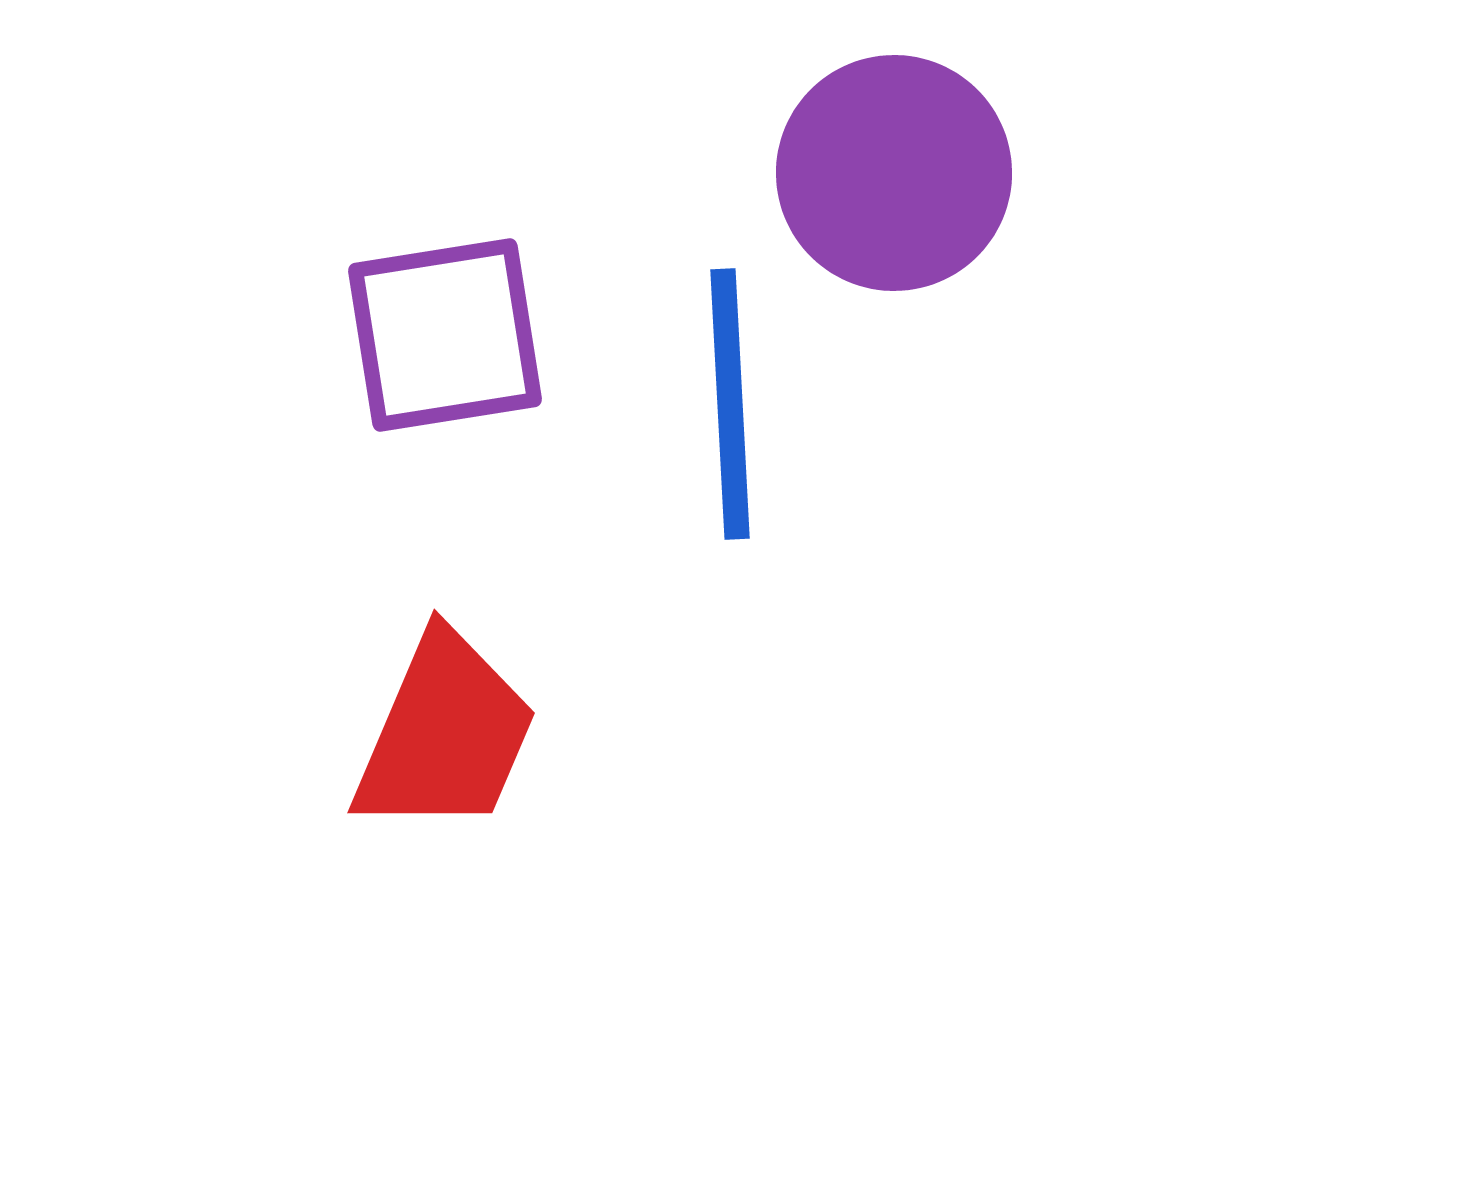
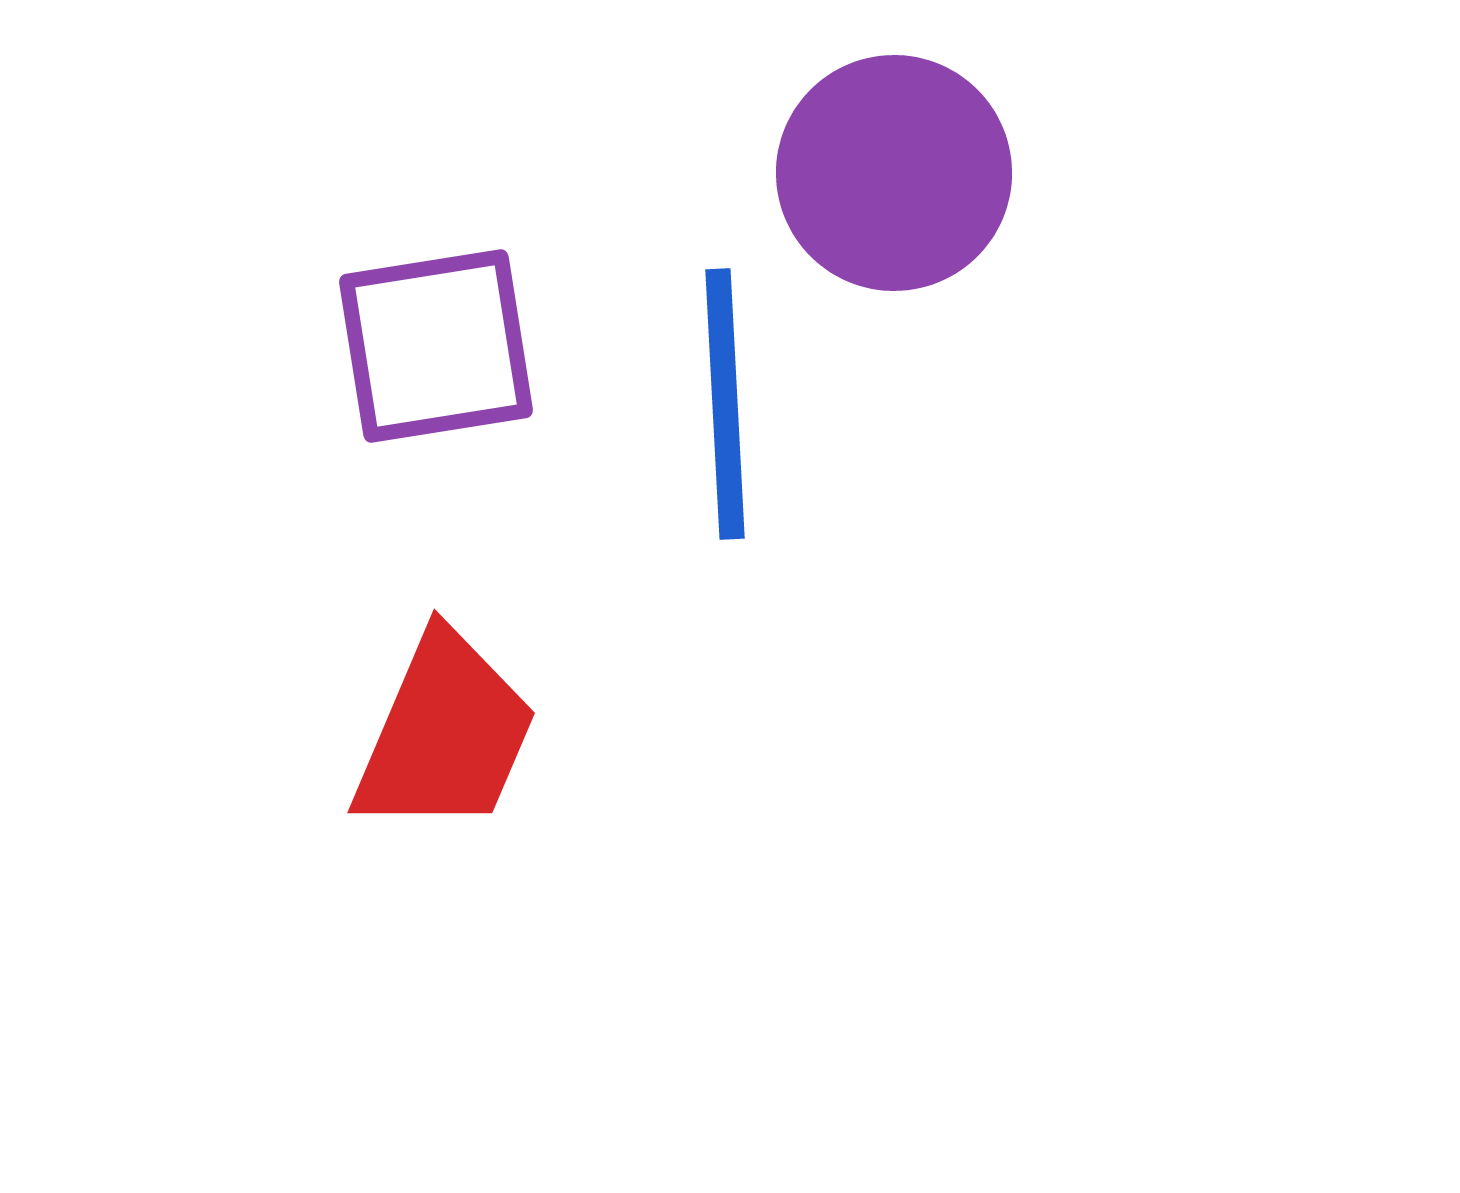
purple square: moved 9 px left, 11 px down
blue line: moved 5 px left
